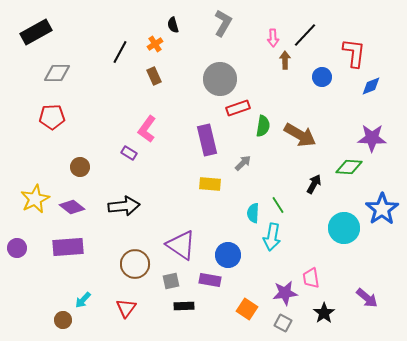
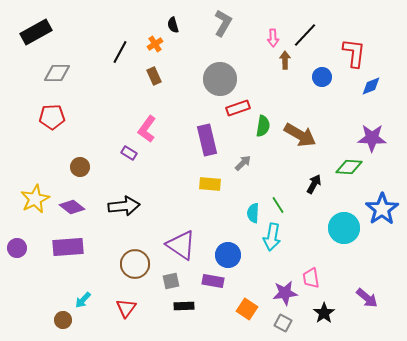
purple rectangle at (210, 280): moved 3 px right, 1 px down
